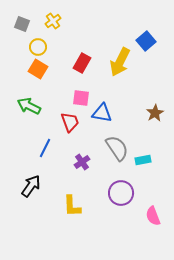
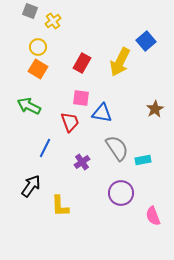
gray square: moved 8 px right, 13 px up
brown star: moved 4 px up
yellow L-shape: moved 12 px left
